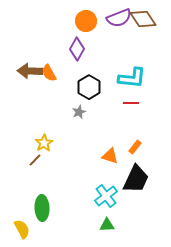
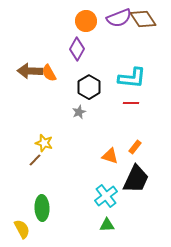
yellow star: rotated 24 degrees counterclockwise
